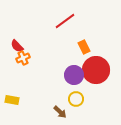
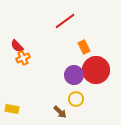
yellow rectangle: moved 9 px down
